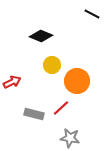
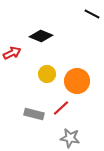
yellow circle: moved 5 px left, 9 px down
red arrow: moved 29 px up
